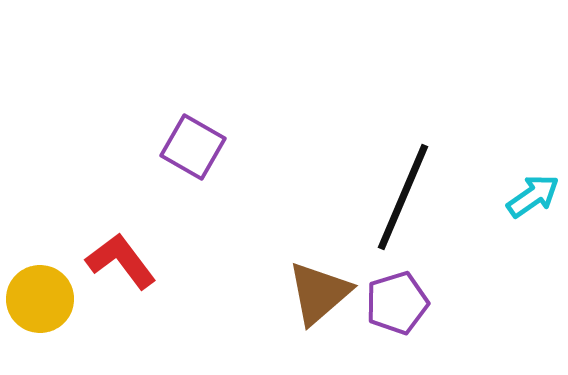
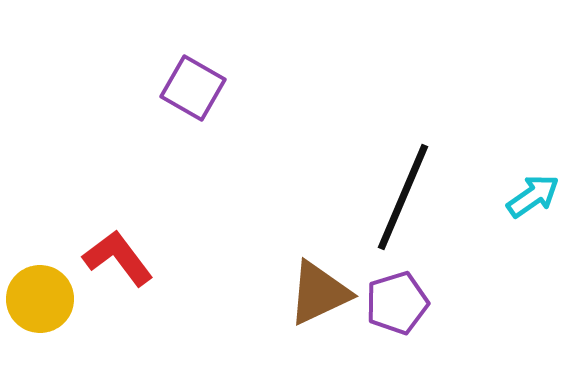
purple square: moved 59 px up
red L-shape: moved 3 px left, 3 px up
brown triangle: rotated 16 degrees clockwise
